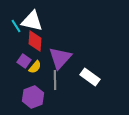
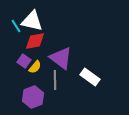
red diamond: rotated 75 degrees clockwise
purple triangle: moved 1 px right; rotated 35 degrees counterclockwise
